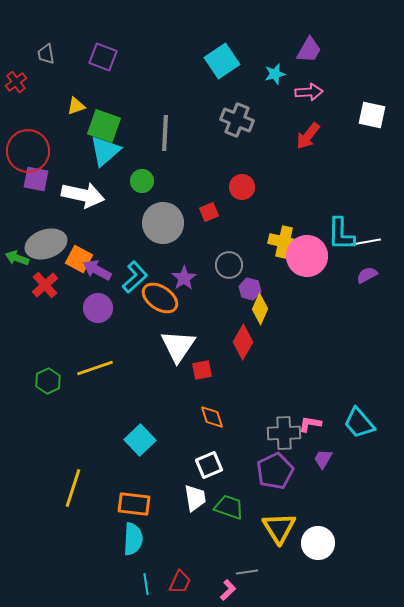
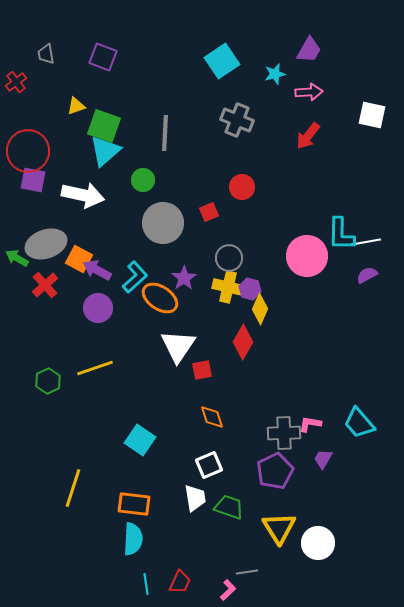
purple square at (36, 179): moved 3 px left, 1 px down
green circle at (142, 181): moved 1 px right, 1 px up
yellow cross at (284, 242): moved 56 px left, 45 px down
green arrow at (17, 258): rotated 10 degrees clockwise
gray circle at (229, 265): moved 7 px up
cyan square at (140, 440): rotated 12 degrees counterclockwise
